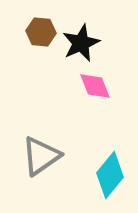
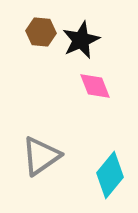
black star: moved 3 px up
